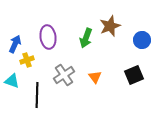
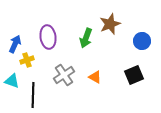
brown star: moved 2 px up
blue circle: moved 1 px down
orange triangle: rotated 24 degrees counterclockwise
black line: moved 4 px left
